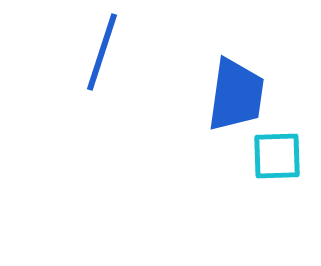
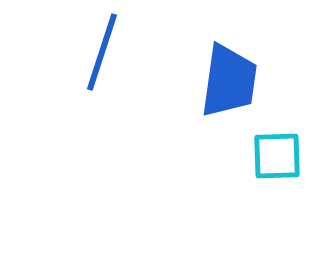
blue trapezoid: moved 7 px left, 14 px up
